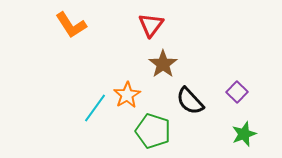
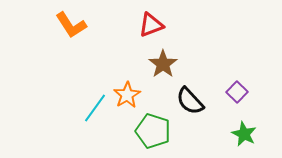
red triangle: rotated 32 degrees clockwise
green star: rotated 25 degrees counterclockwise
